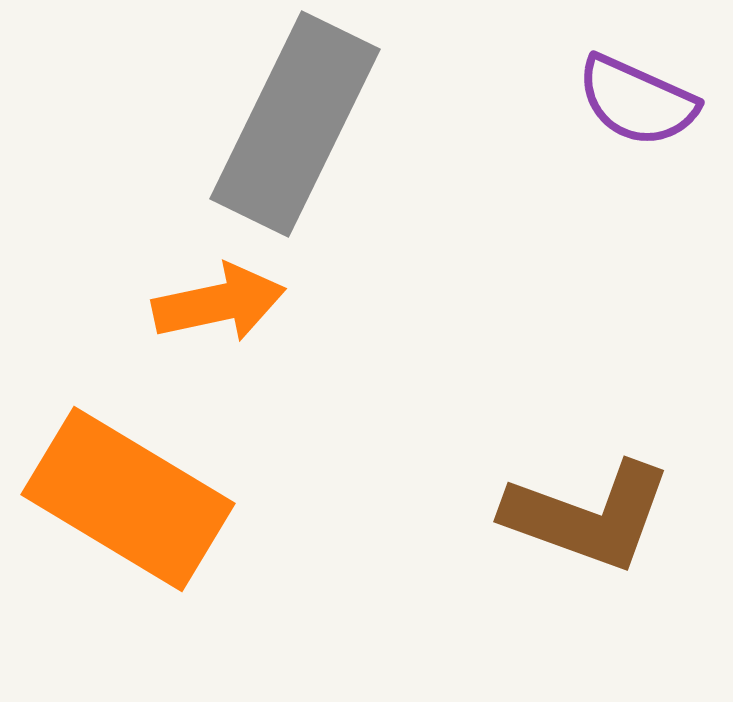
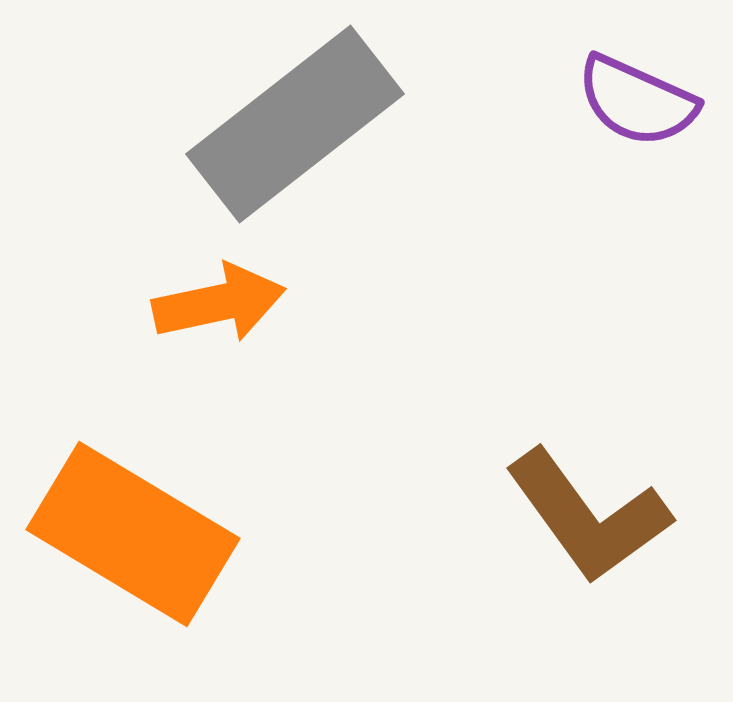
gray rectangle: rotated 26 degrees clockwise
orange rectangle: moved 5 px right, 35 px down
brown L-shape: rotated 34 degrees clockwise
